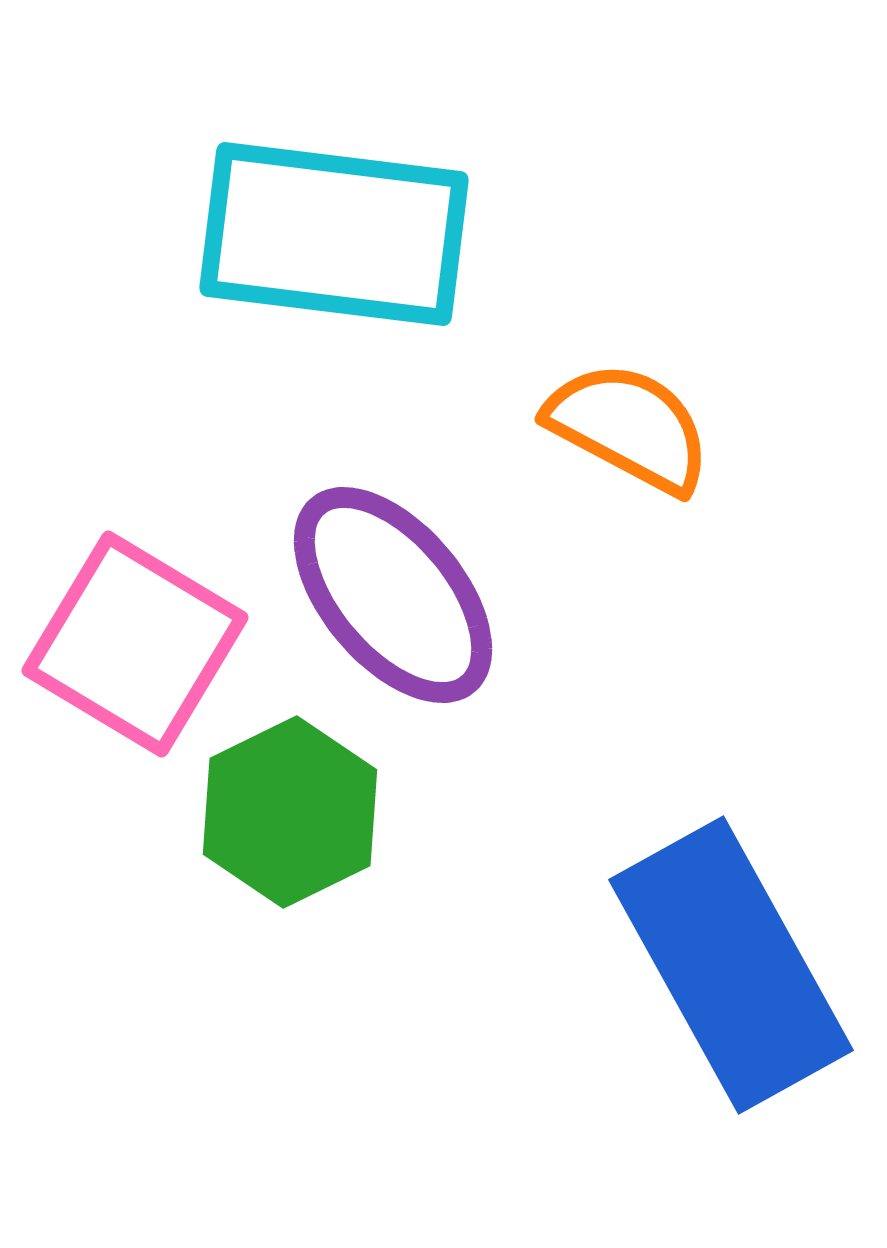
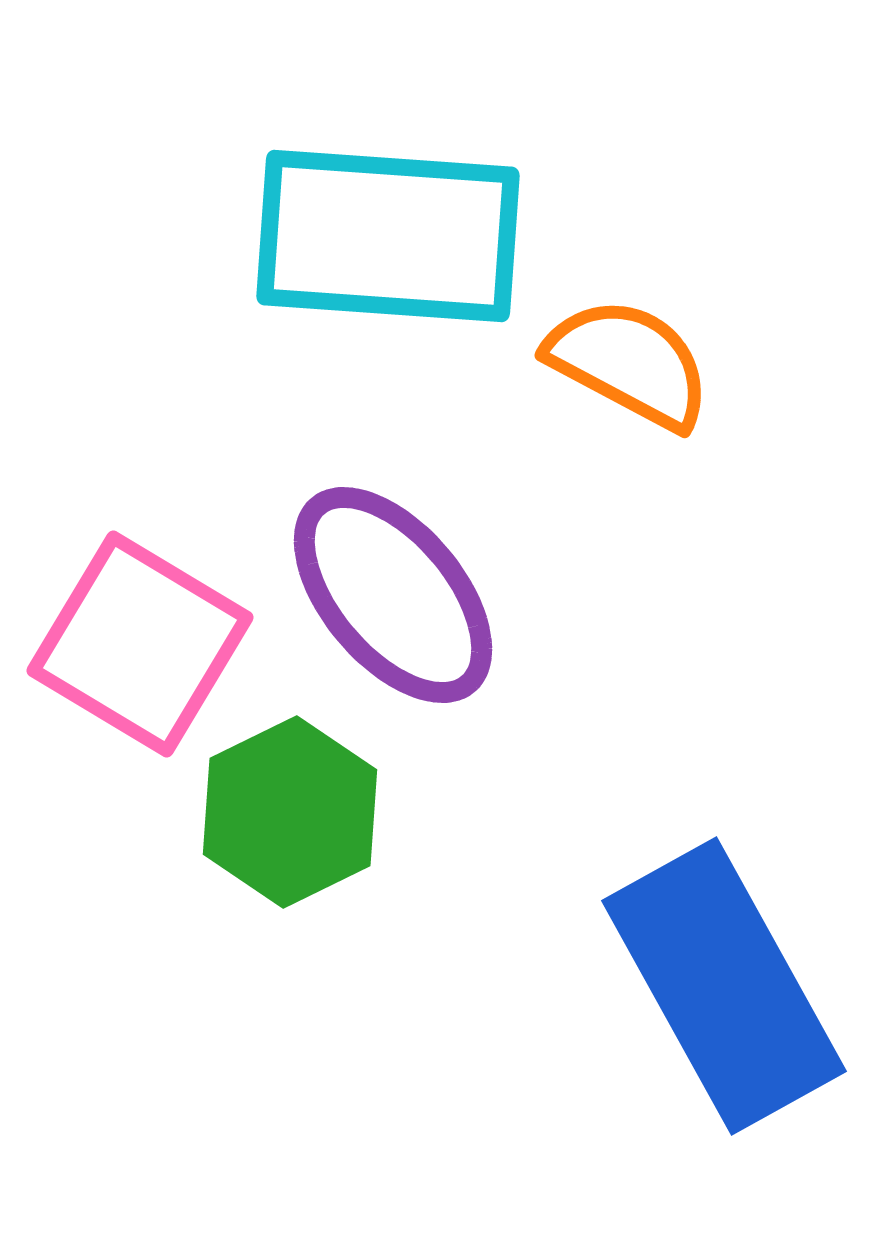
cyan rectangle: moved 54 px right, 2 px down; rotated 3 degrees counterclockwise
orange semicircle: moved 64 px up
pink square: moved 5 px right
blue rectangle: moved 7 px left, 21 px down
